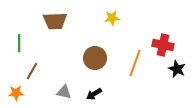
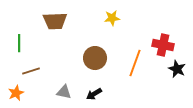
brown line: moved 1 px left; rotated 42 degrees clockwise
orange star: rotated 21 degrees counterclockwise
